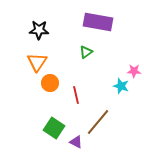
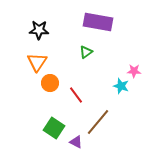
red line: rotated 24 degrees counterclockwise
